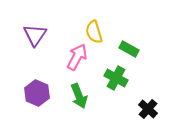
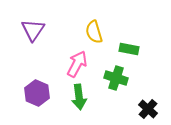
purple triangle: moved 2 px left, 5 px up
green rectangle: rotated 18 degrees counterclockwise
pink arrow: moved 7 px down
green cross: rotated 10 degrees counterclockwise
green arrow: moved 1 px down; rotated 15 degrees clockwise
